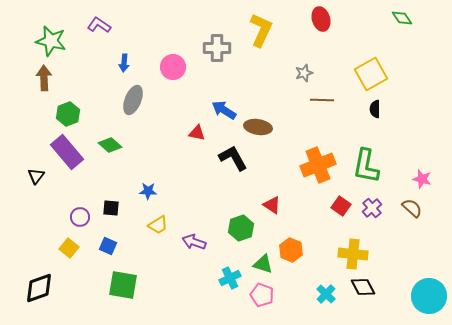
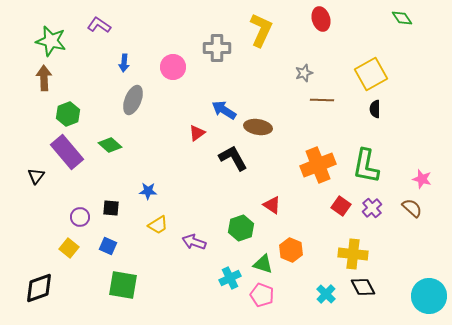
red triangle at (197, 133): rotated 48 degrees counterclockwise
